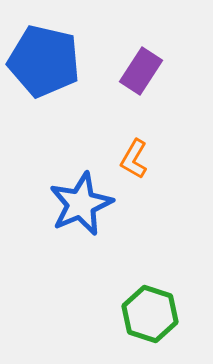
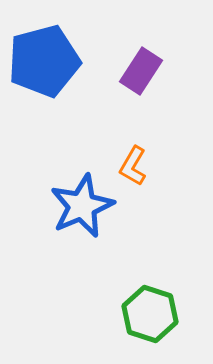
blue pentagon: rotated 28 degrees counterclockwise
orange L-shape: moved 1 px left, 7 px down
blue star: moved 1 px right, 2 px down
